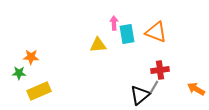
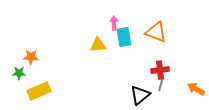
cyan rectangle: moved 3 px left, 3 px down
gray line: moved 7 px right, 3 px up; rotated 16 degrees counterclockwise
